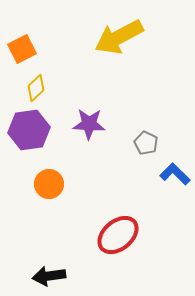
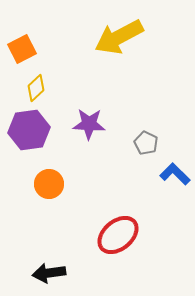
black arrow: moved 3 px up
